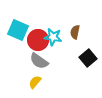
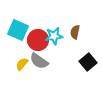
cyan star: moved 1 px right, 1 px up; rotated 18 degrees counterclockwise
black square: moved 4 px down
yellow semicircle: moved 13 px left, 18 px up
